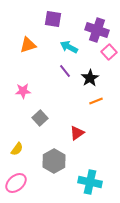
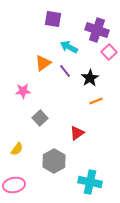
orange triangle: moved 15 px right, 18 px down; rotated 18 degrees counterclockwise
pink ellipse: moved 2 px left, 2 px down; rotated 30 degrees clockwise
